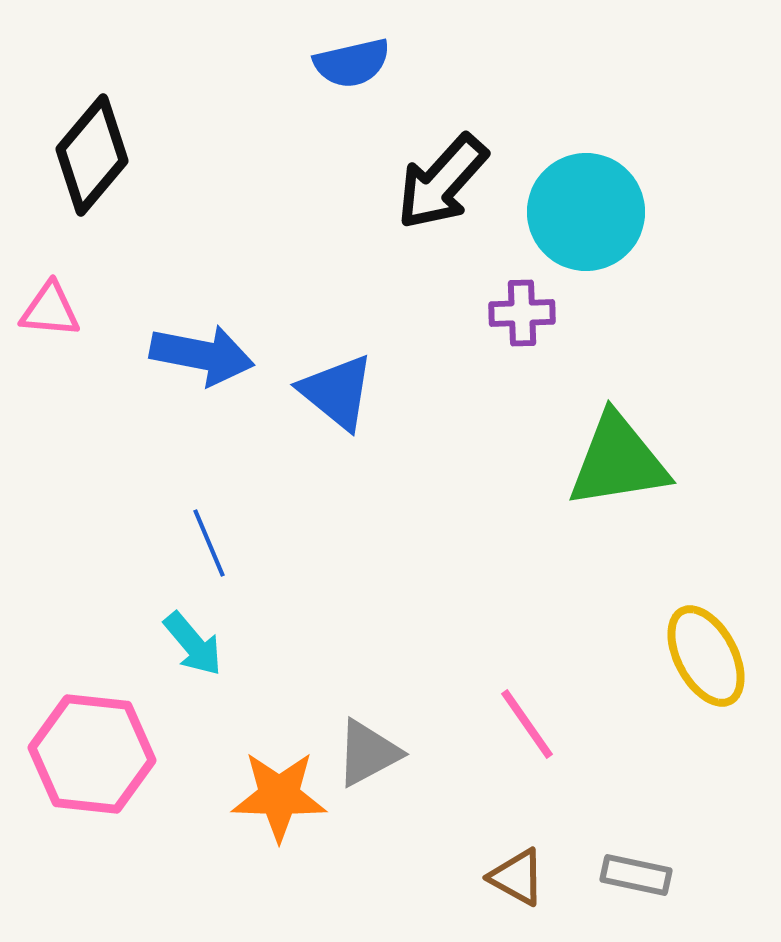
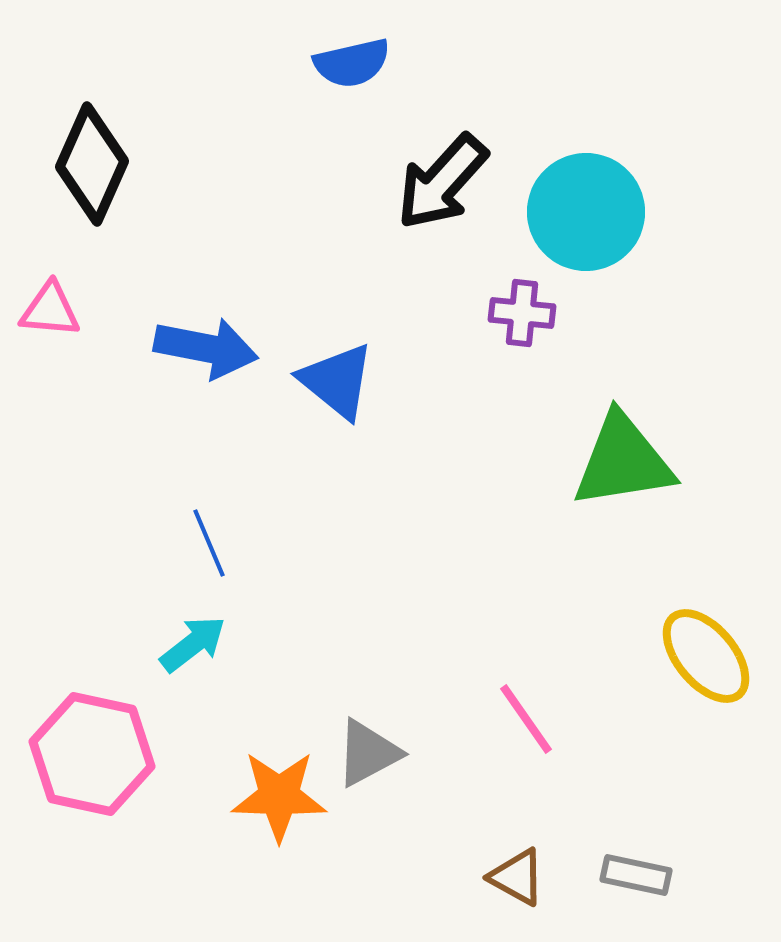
black diamond: moved 9 px down; rotated 16 degrees counterclockwise
purple cross: rotated 8 degrees clockwise
blue arrow: moved 4 px right, 7 px up
blue triangle: moved 11 px up
green triangle: moved 5 px right
cyan arrow: rotated 88 degrees counterclockwise
yellow ellipse: rotated 12 degrees counterclockwise
pink line: moved 1 px left, 5 px up
pink hexagon: rotated 6 degrees clockwise
